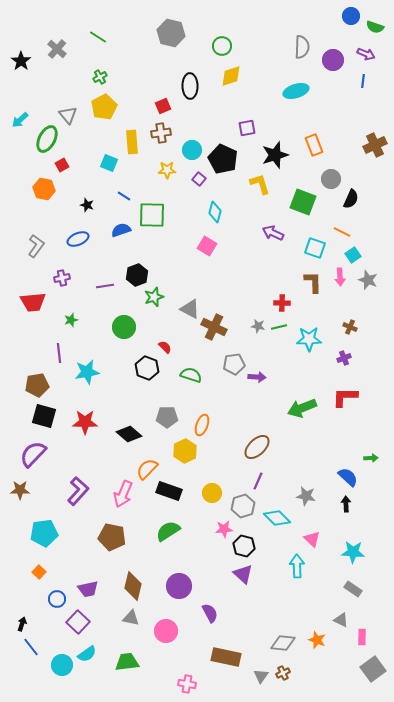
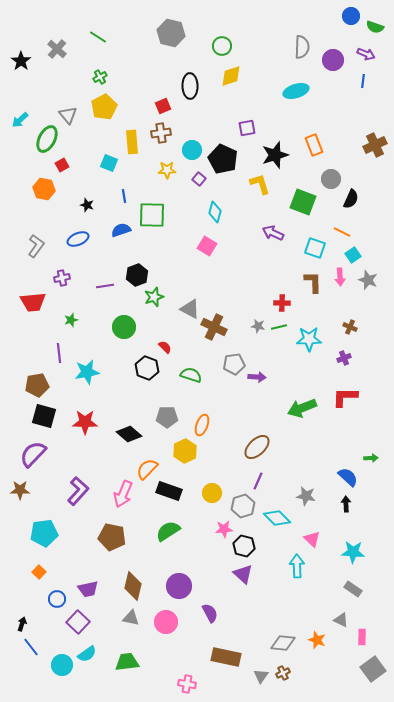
blue line at (124, 196): rotated 48 degrees clockwise
pink circle at (166, 631): moved 9 px up
